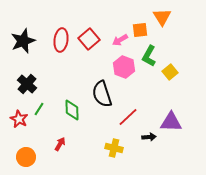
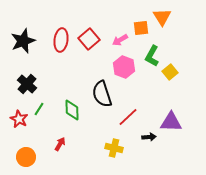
orange square: moved 1 px right, 2 px up
green L-shape: moved 3 px right
